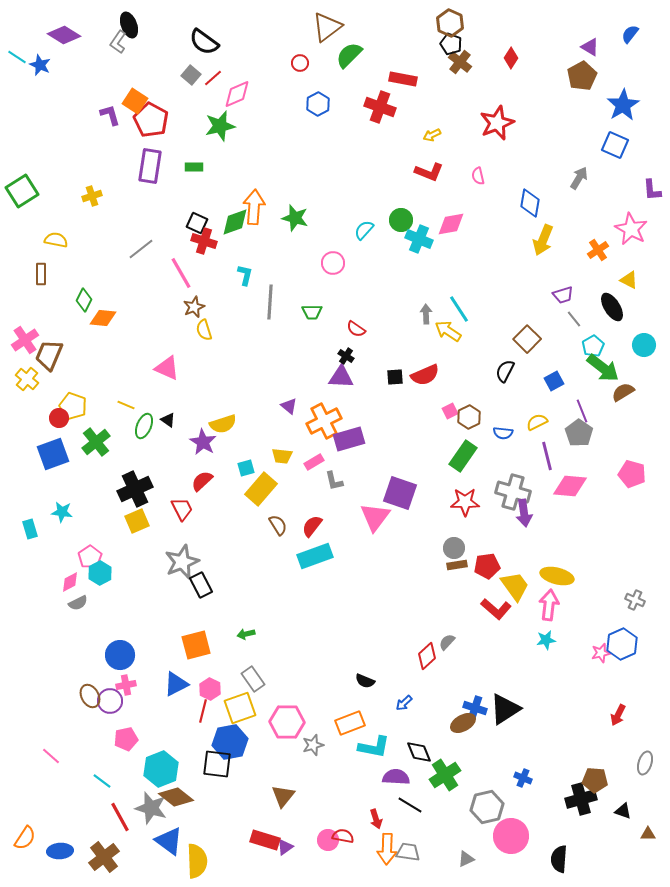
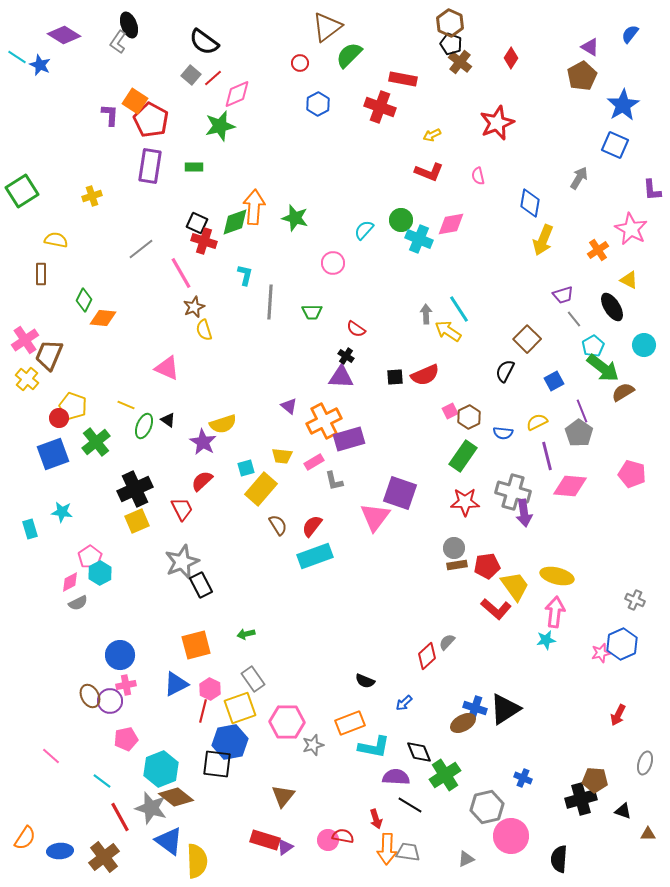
purple L-shape at (110, 115): rotated 20 degrees clockwise
pink arrow at (549, 605): moved 6 px right, 7 px down
